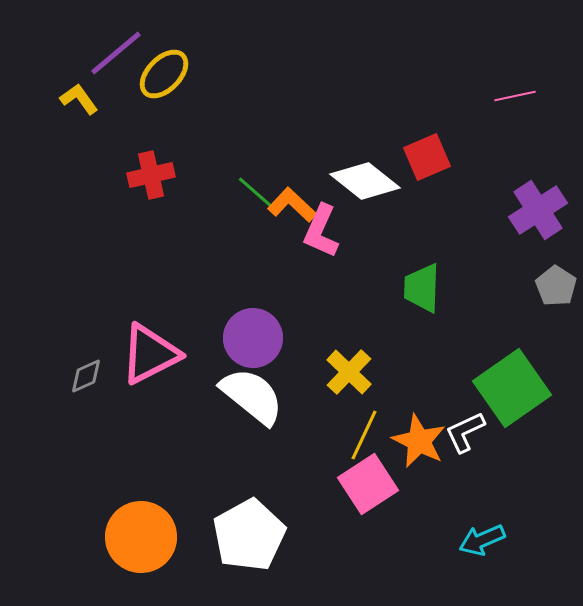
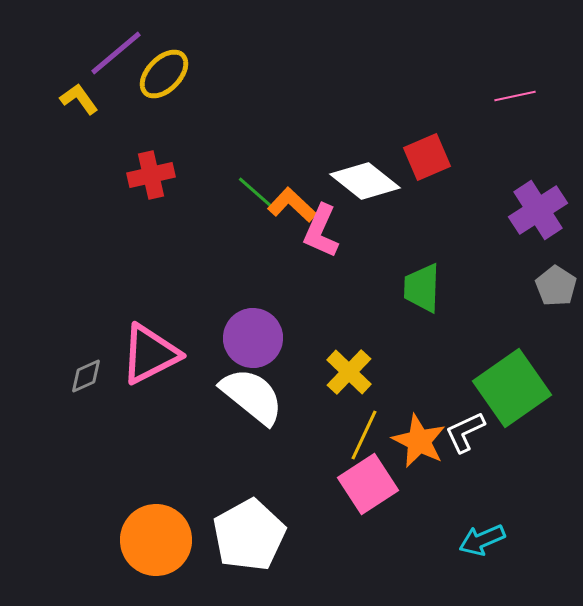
orange circle: moved 15 px right, 3 px down
